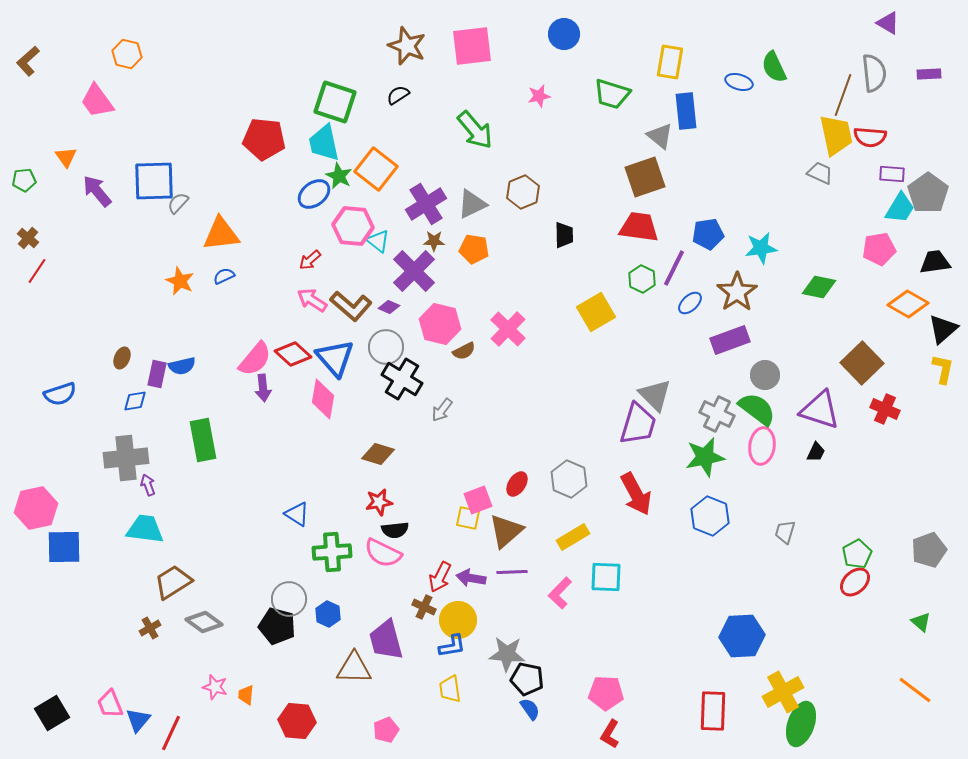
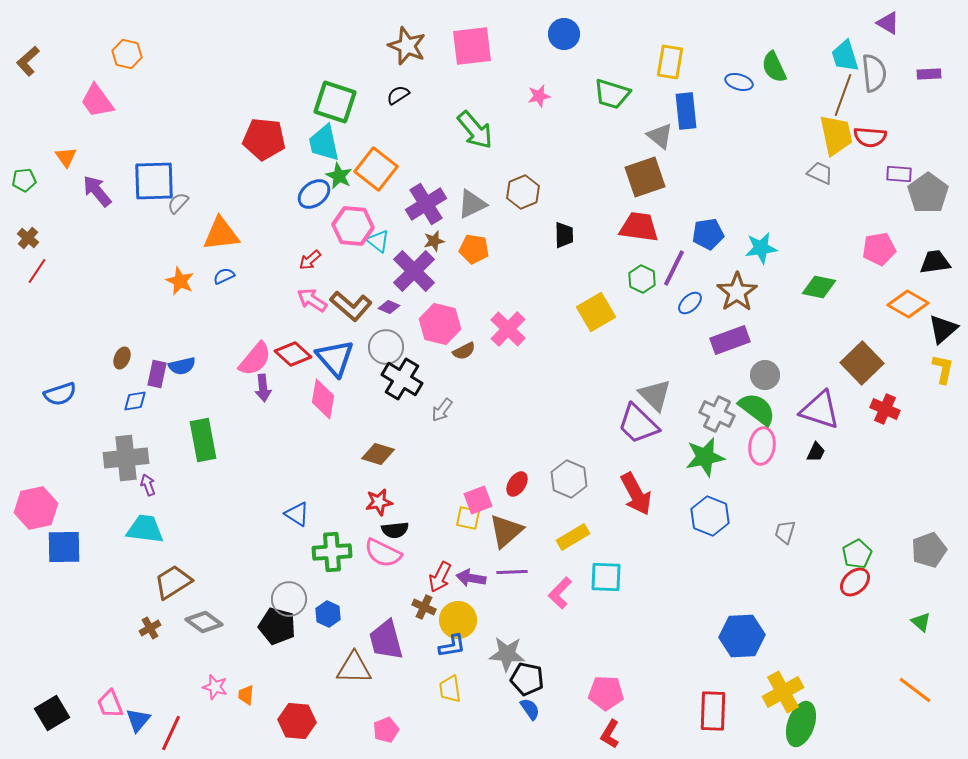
purple rectangle at (892, 174): moved 7 px right
cyan trapezoid at (900, 208): moved 55 px left, 152 px up; rotated 132 degrees clockwise
brown star at (434, 241): rotated 15 degrees counterclockwise
purple trapezoid at (638, 424): rotated 117 degrees clockwise
